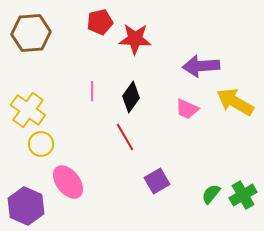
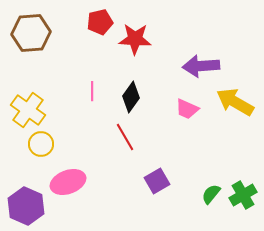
pink ellipse: rotated 72 degrees counterclockwise
